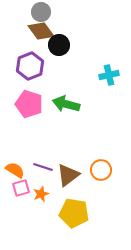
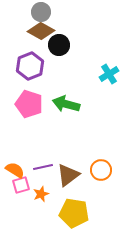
brown diamond: rotated 24 degrees counterclockwise
cyan cross: moved 1 px up; rotated 18 degrees counterclockwise
purple line: rotated 30 degrees counterclockwise
pink square: moved 3 px up
